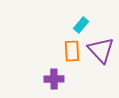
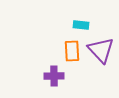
cyan rectangle: rotated 56 degrees clockwise
purple cross: moved 3 px up
